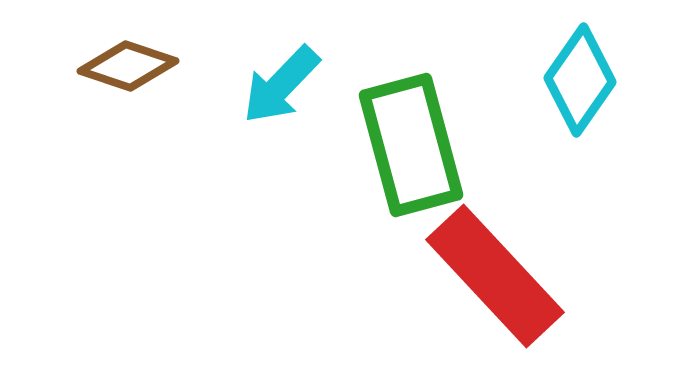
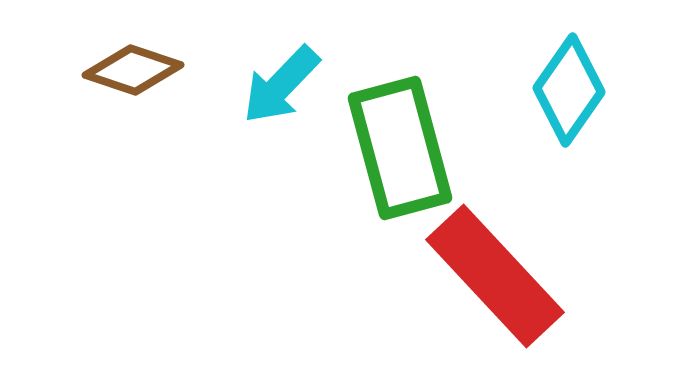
brown diamond: moved 5 px right, 4 px down
cyan diamond: moved 11 px left, 10 px down
green rectangle: moved 11 px left, 3 px down
